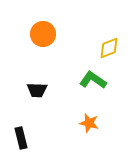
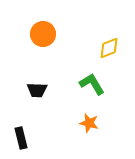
green L-shape: moved 1 px left, 4 px down; rotated 24 degrees clockwise
